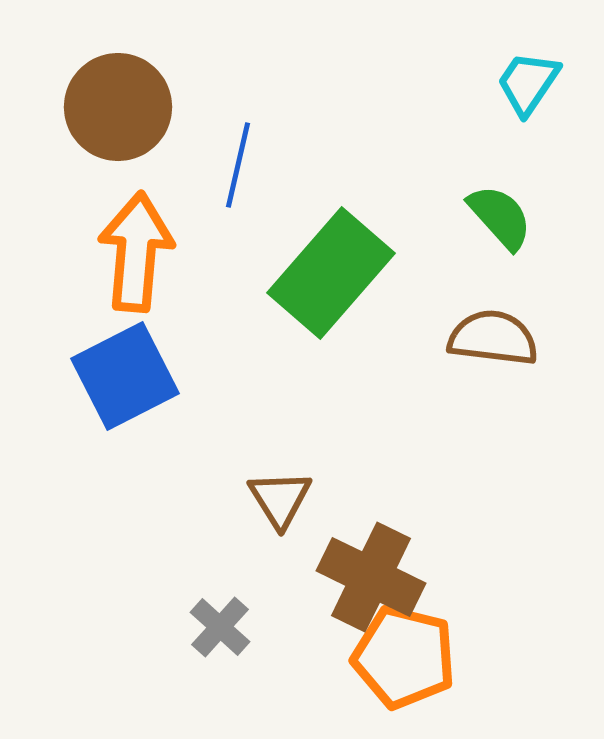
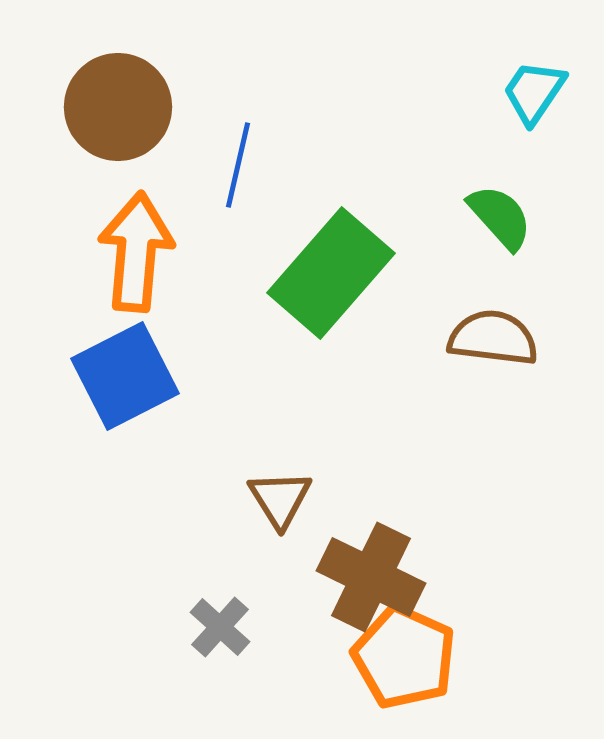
cyan trapezoid: moved 6 px right, 9 px down
orange pentagon: rotated 10 degrees clockwise
